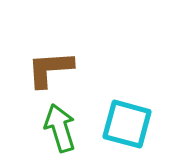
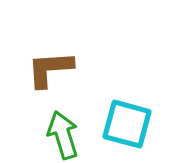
green arrow: moved 3 px right, 7 px down
